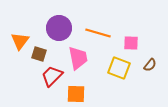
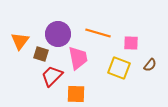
purple circle: moved 1 px left, 6 px down
brown square: moved 2 px right
